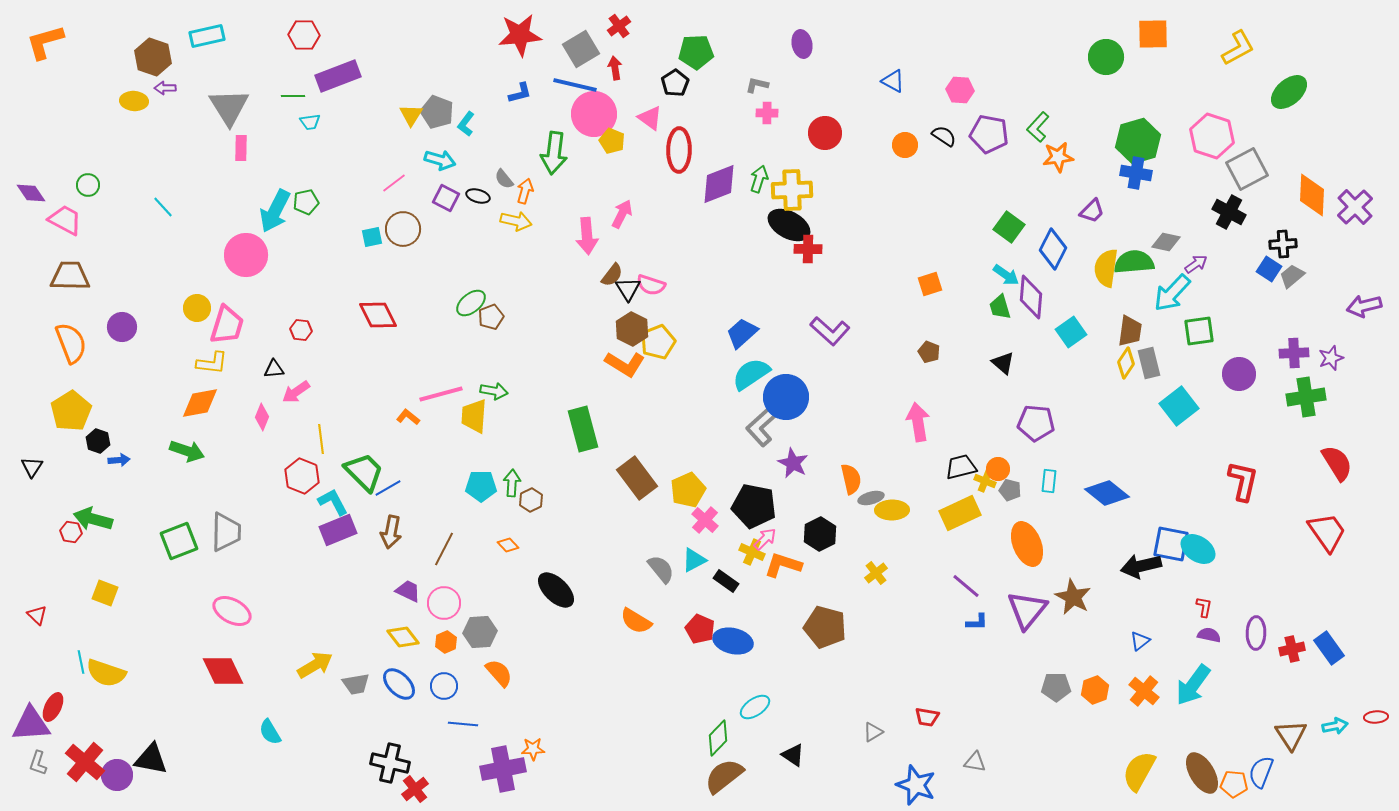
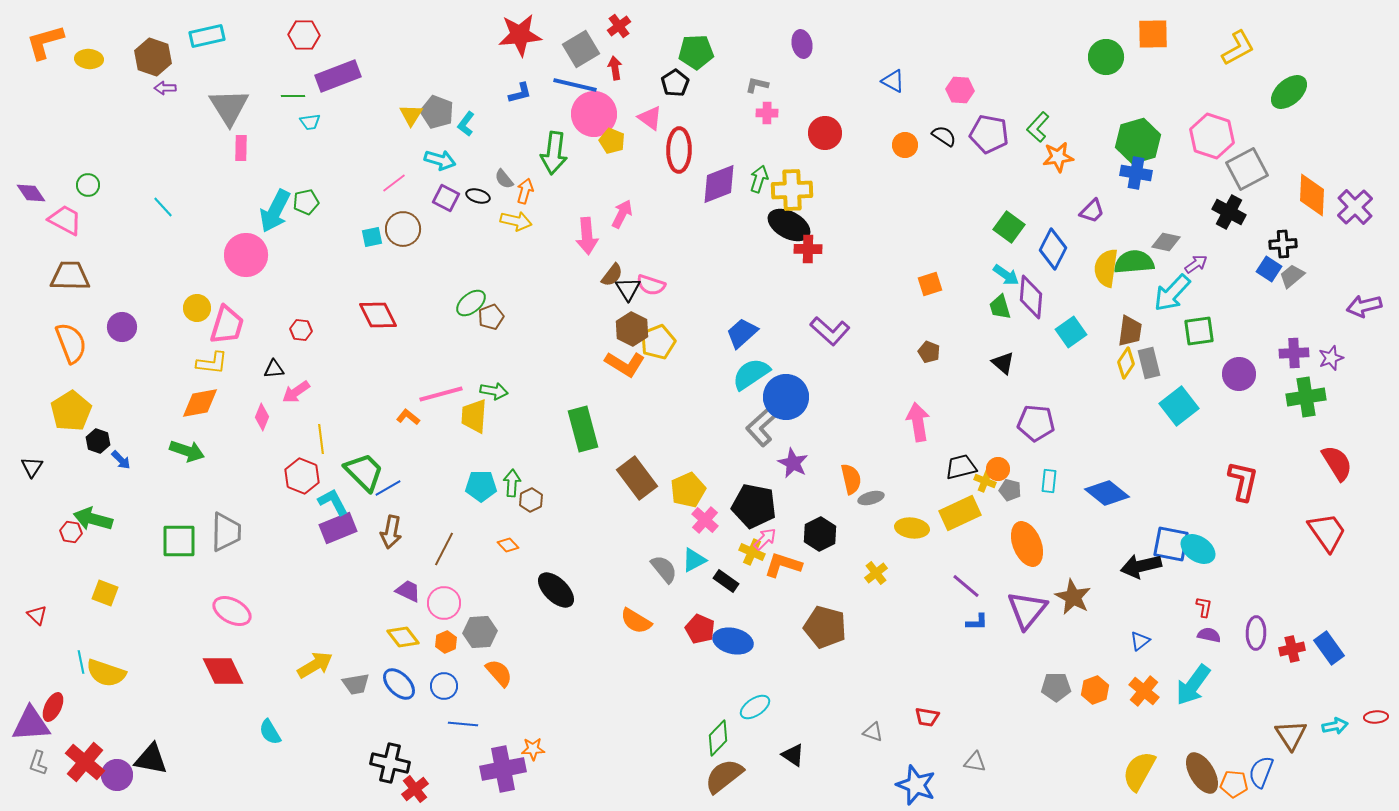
yellow ellipse at (134, 101): moved 45 px left, 42 px up
blue arrow at (119, 460): moved 2 px right; rotated 50 degrees clockwise
yellow ellipse at (892, 510): moved 20 px right, 18 px down; rotated 8 degrees clockwise
purple rectangle at (338, 530): moved 2 px up
green square at (179, 541): rotated 21 degrees clockwise
gray semicircle at (661, 569): moved 3 px right
gray triangle at (873, 732): rotated 50 degrees clockwise
